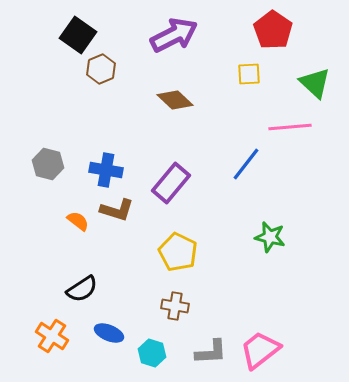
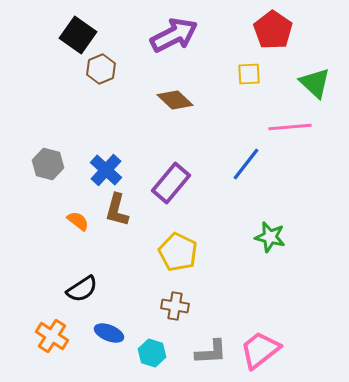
blue cross: rotated 32 degrees clockwise
brown L-shape: rotated 88 degrees clockwise
